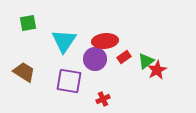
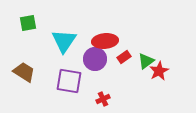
red star: moved 2 px right, 1 px down
